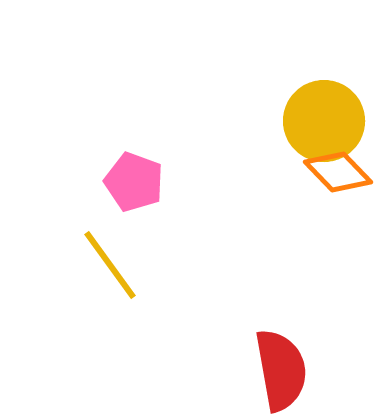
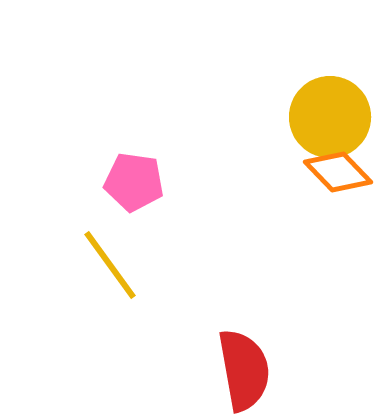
yellow circle: moved 6 px right, 4 px up
pink pentagon: rotated 12 degrees counterclockwise
red semicircle: moved 37 px left
